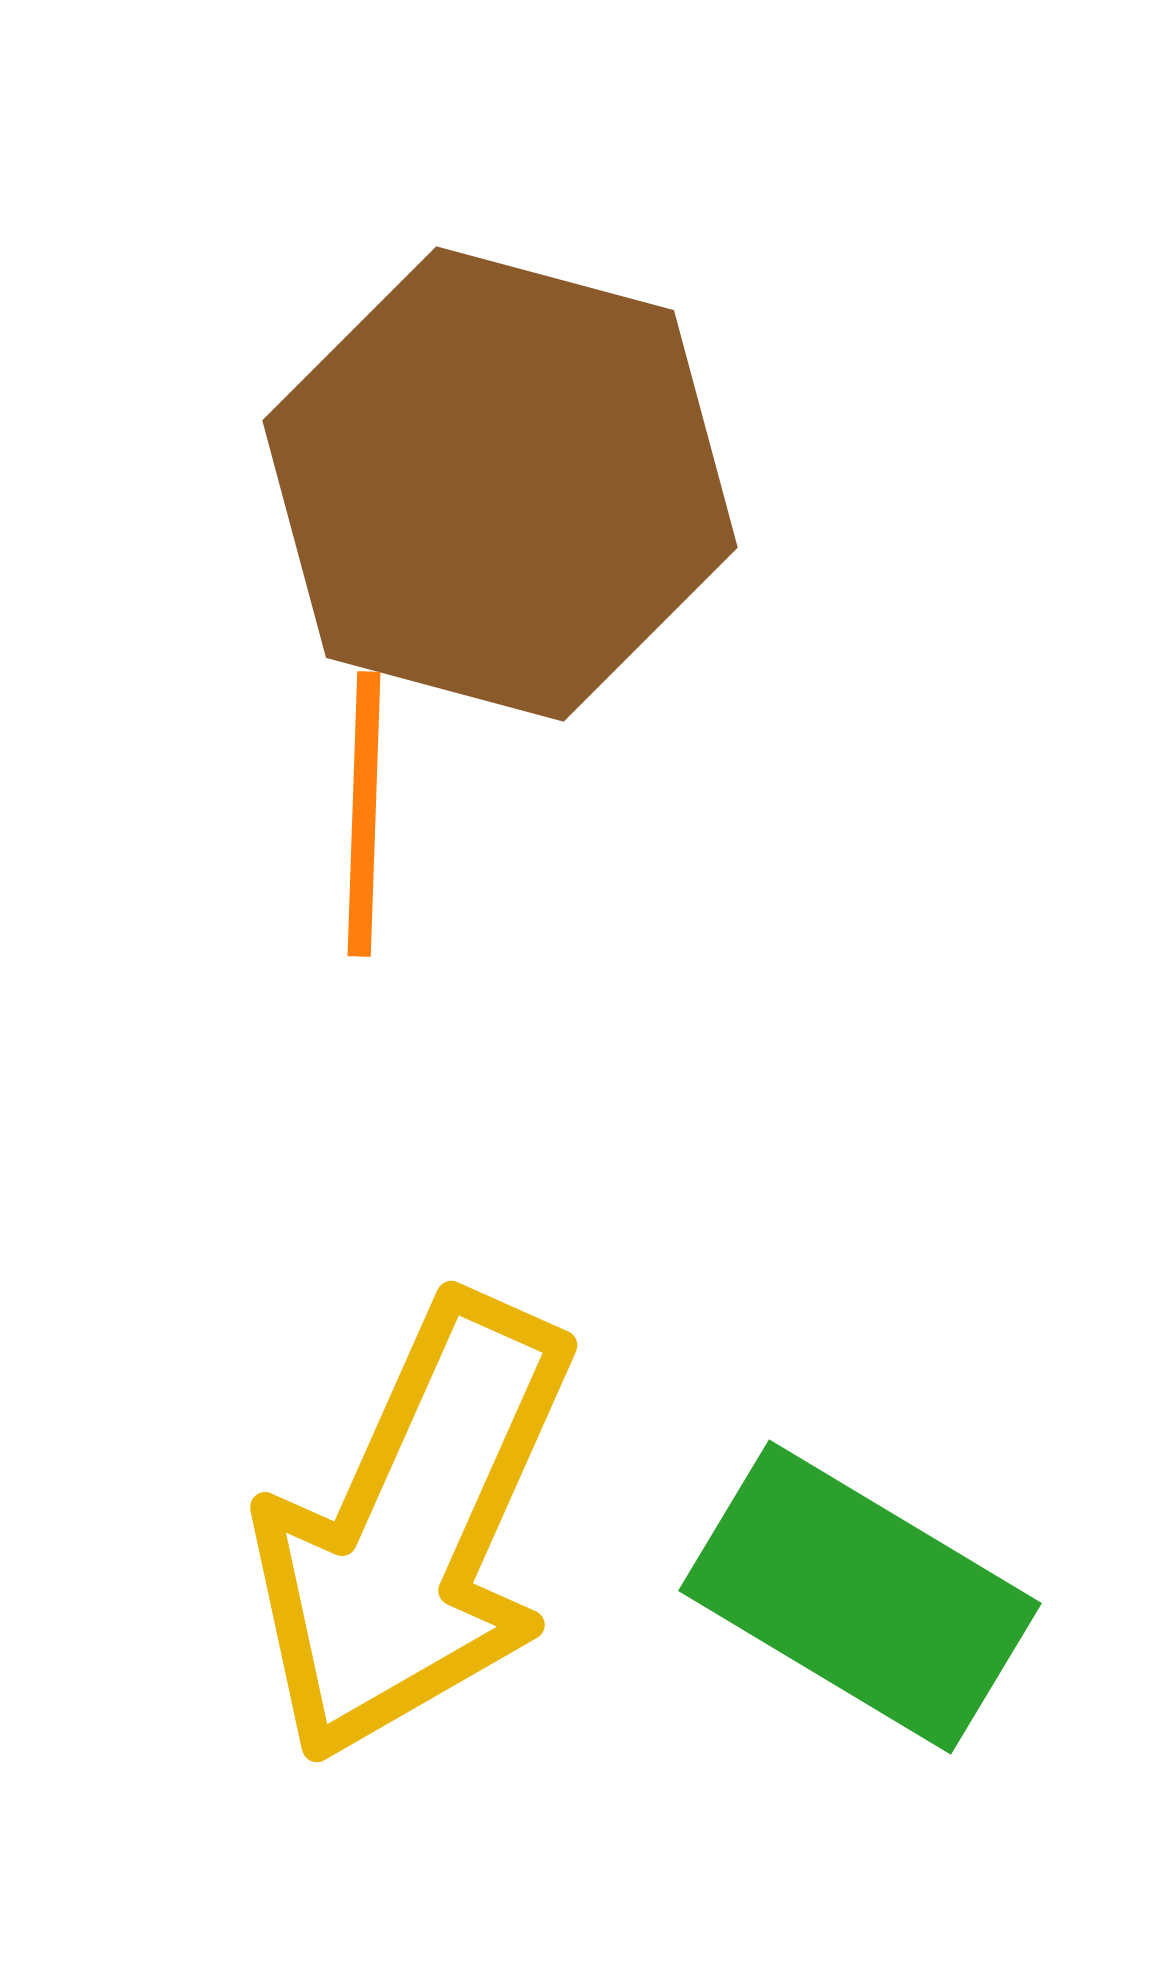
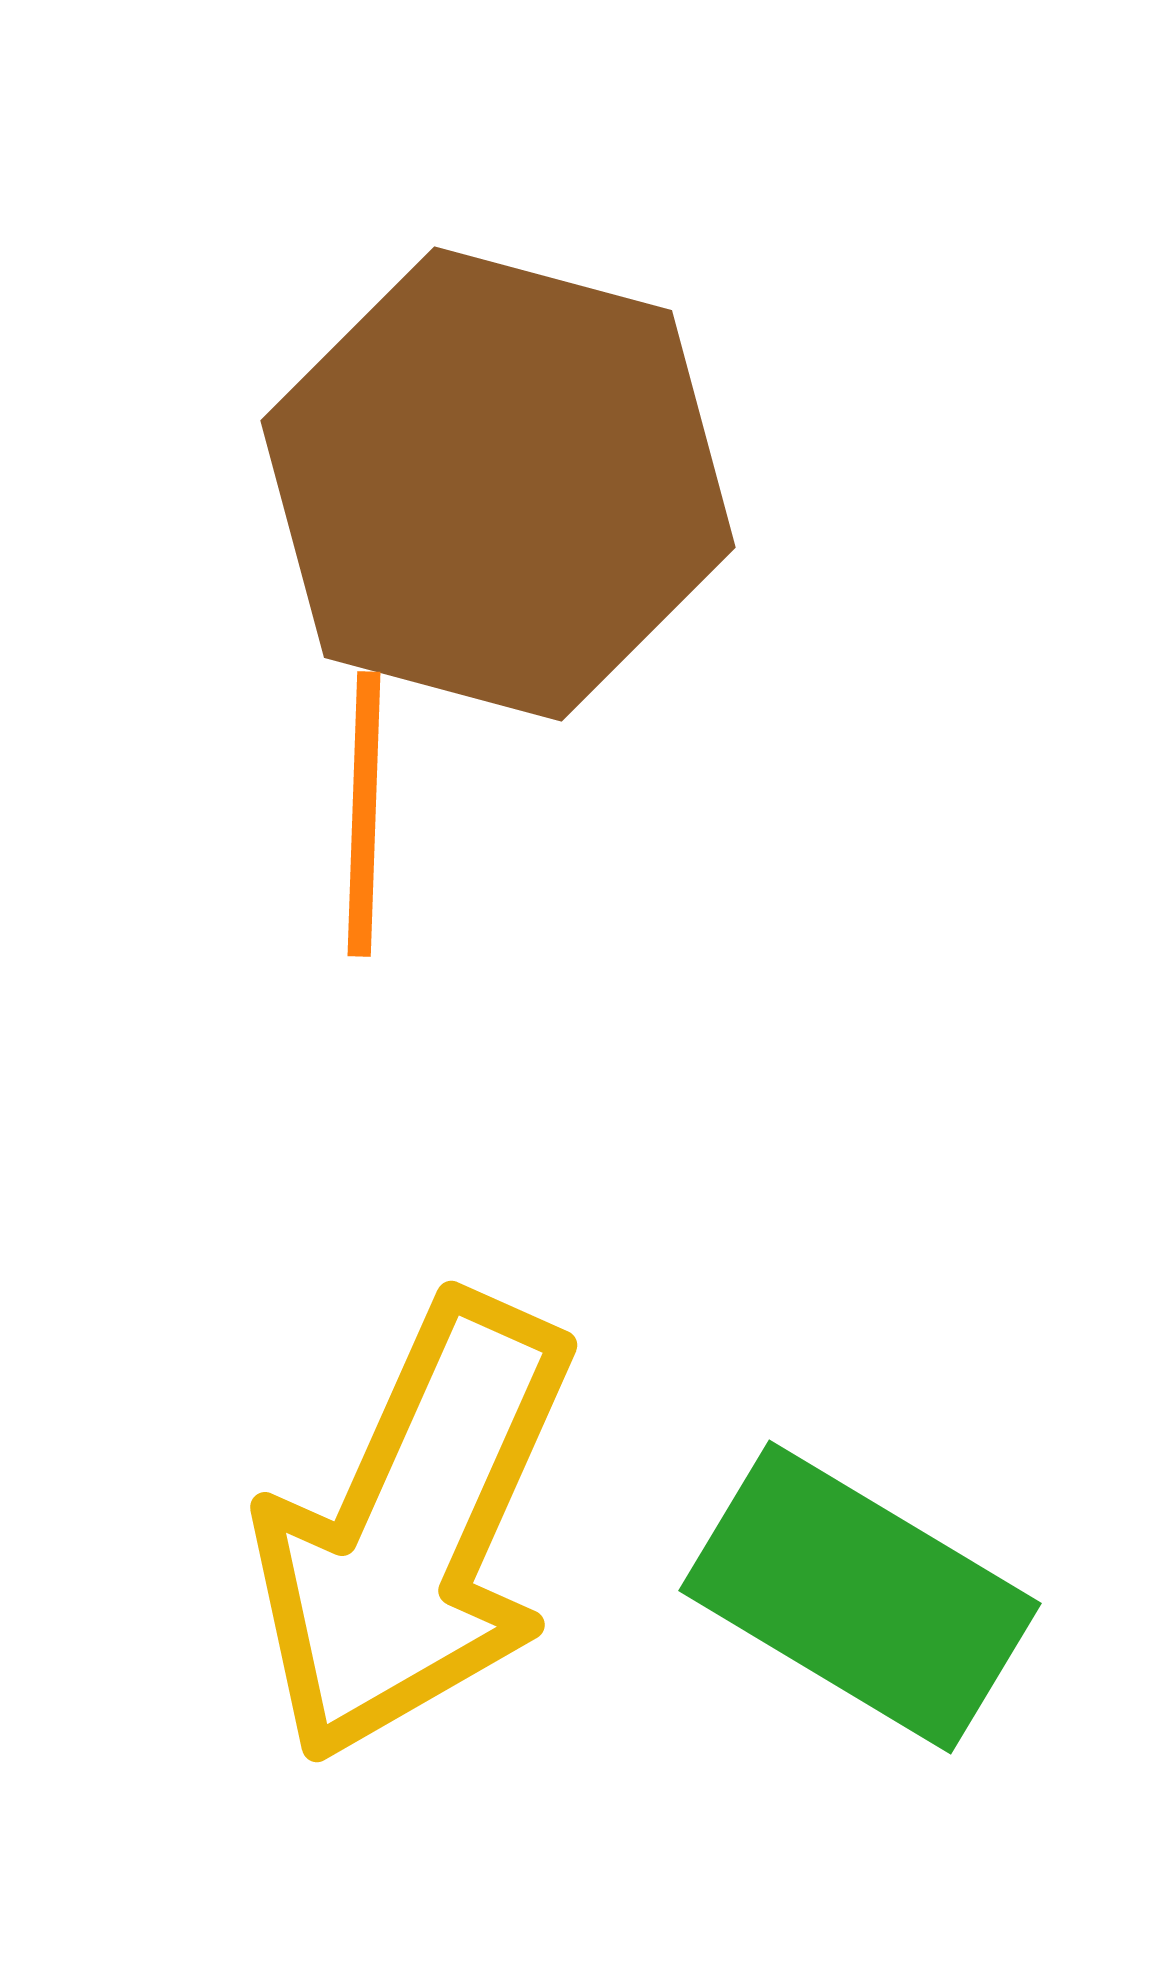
brown hexagon: moved 2 px left
